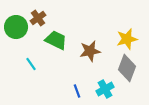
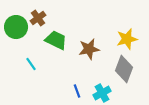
brown star: moved 1 px left, 2 px up
gray diamond: moved 3 px left, 1 px down
cyan cross: moved 3 px left, 4 px down
